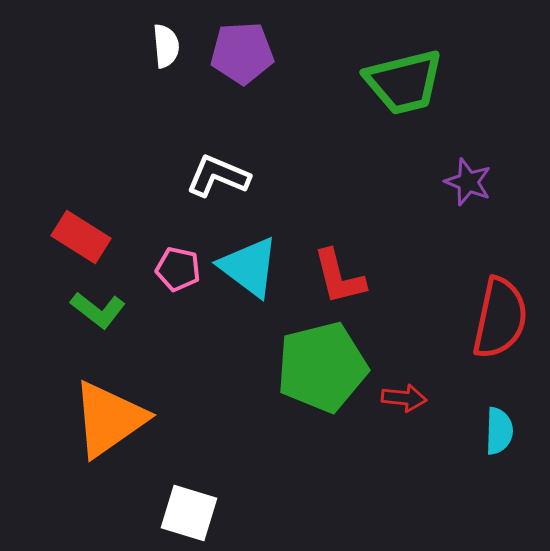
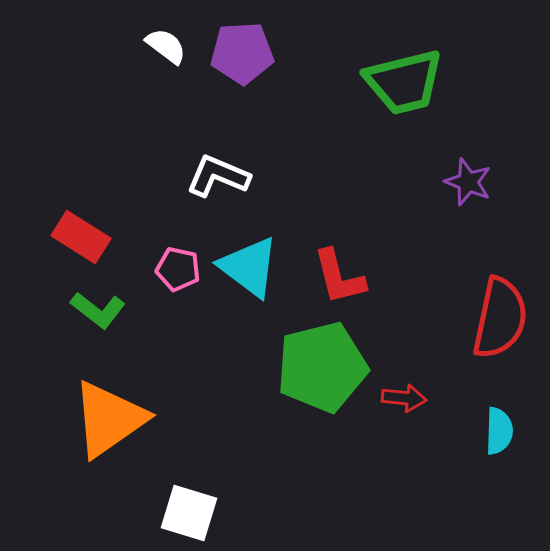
white semicircle: rotated 48 degrees counterclockwise
